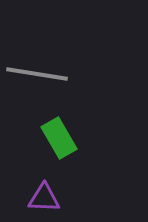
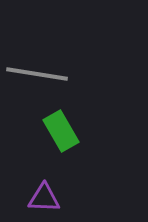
green rectangle: moved 2 px right, 7 px up
